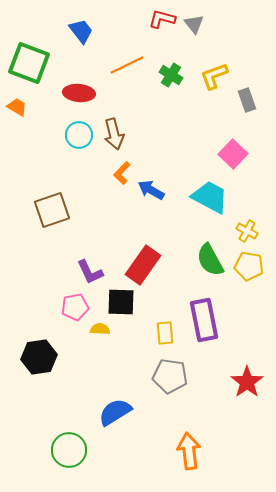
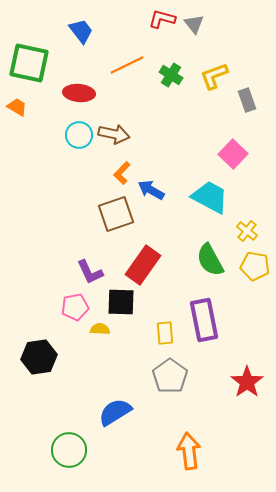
green square: rotated 9 degrees counterclockwise
brown arrow: rotated 64 degrees counterclockwise
brown square: moved 64 px right, 4 px down
yellow cross: rotated 10 degrees clockwise
yellow pentagon: moved 6 px right
gray pentagon: rotated 28 degrees clockwise
